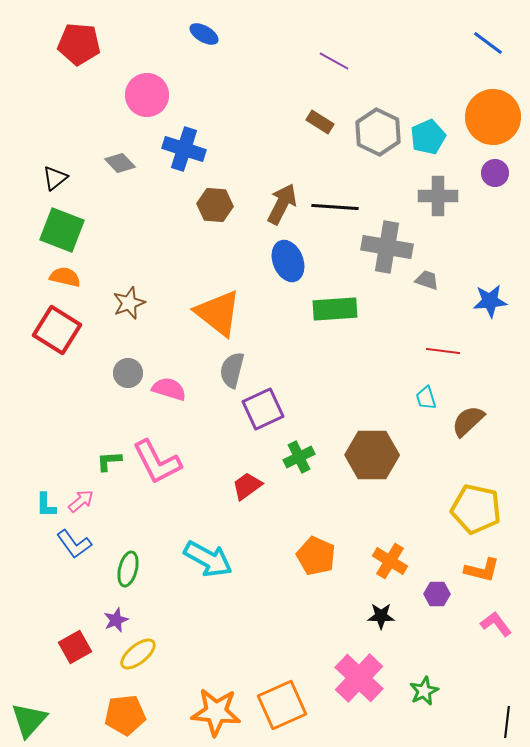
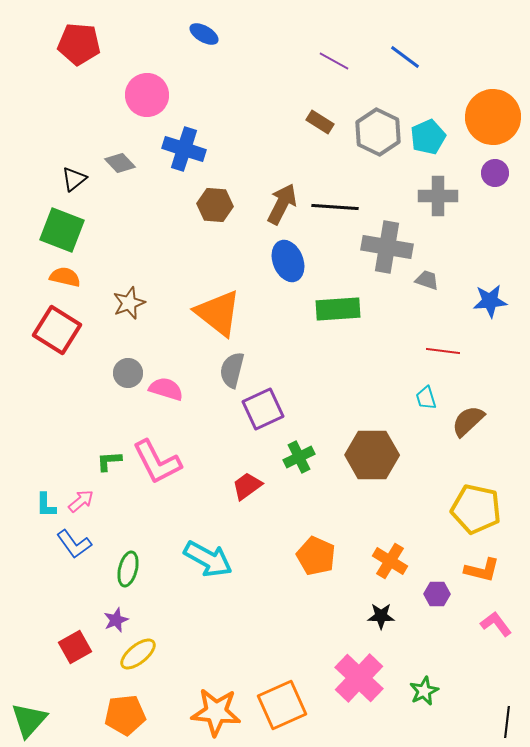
blue line at (488, 43): moved 83 px left, 14 px down
black triangle at (55, 178): moved 19 px right, 1 px down
green rectangle at (335, 309): moved 3 px right
pink semicircle at (169, 389): moved 3 px left
